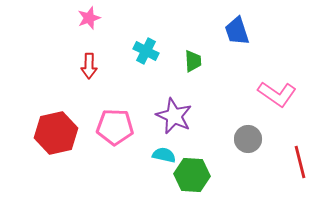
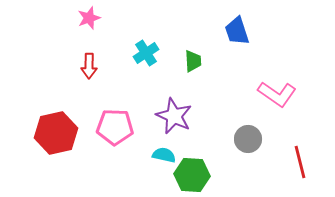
cyan cross: moved 2 px down; rotated 30 degrees clockwise
